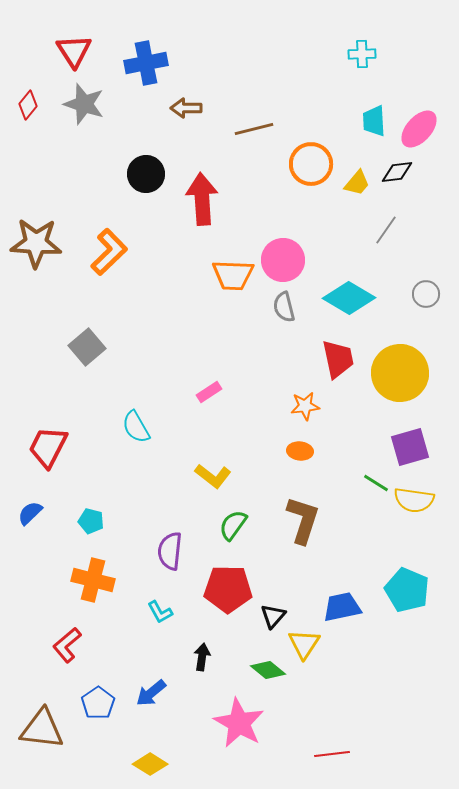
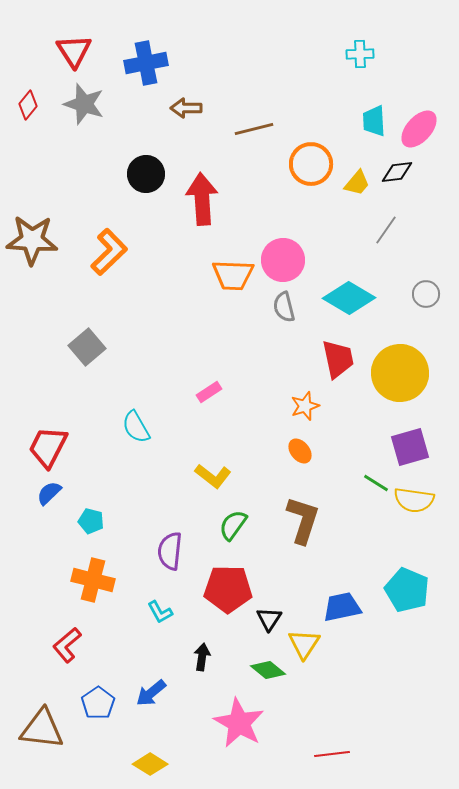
cyan cross at (362, 54): moved 2 px left
brown star at (36, 243): moved 4 px left, 3 px up
orange star at (305, 406): rotated 12 degrees counterclockwise
orange ellipse at (300, 451): rotated 45 degrees clockwise
blue semicircle at (30, 513): moved 19 px right, 20 px up
black triangle at (273, 616): moved 4 px left, 3 px down; rotated 8 degrees counterclockwise
